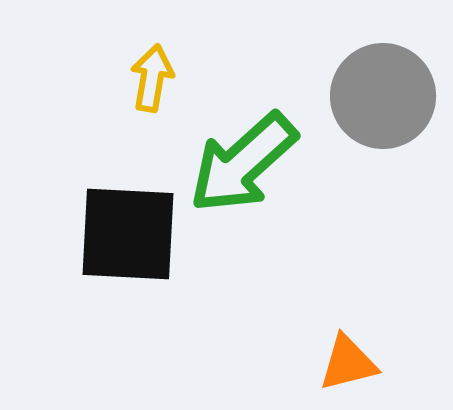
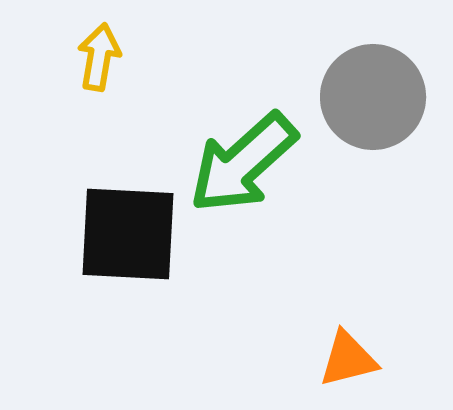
yellow arrow: moved 53 px left, 21 px up
gray circle: moved 10 px left, 1 px down
orange triangle: moved 4 px up
